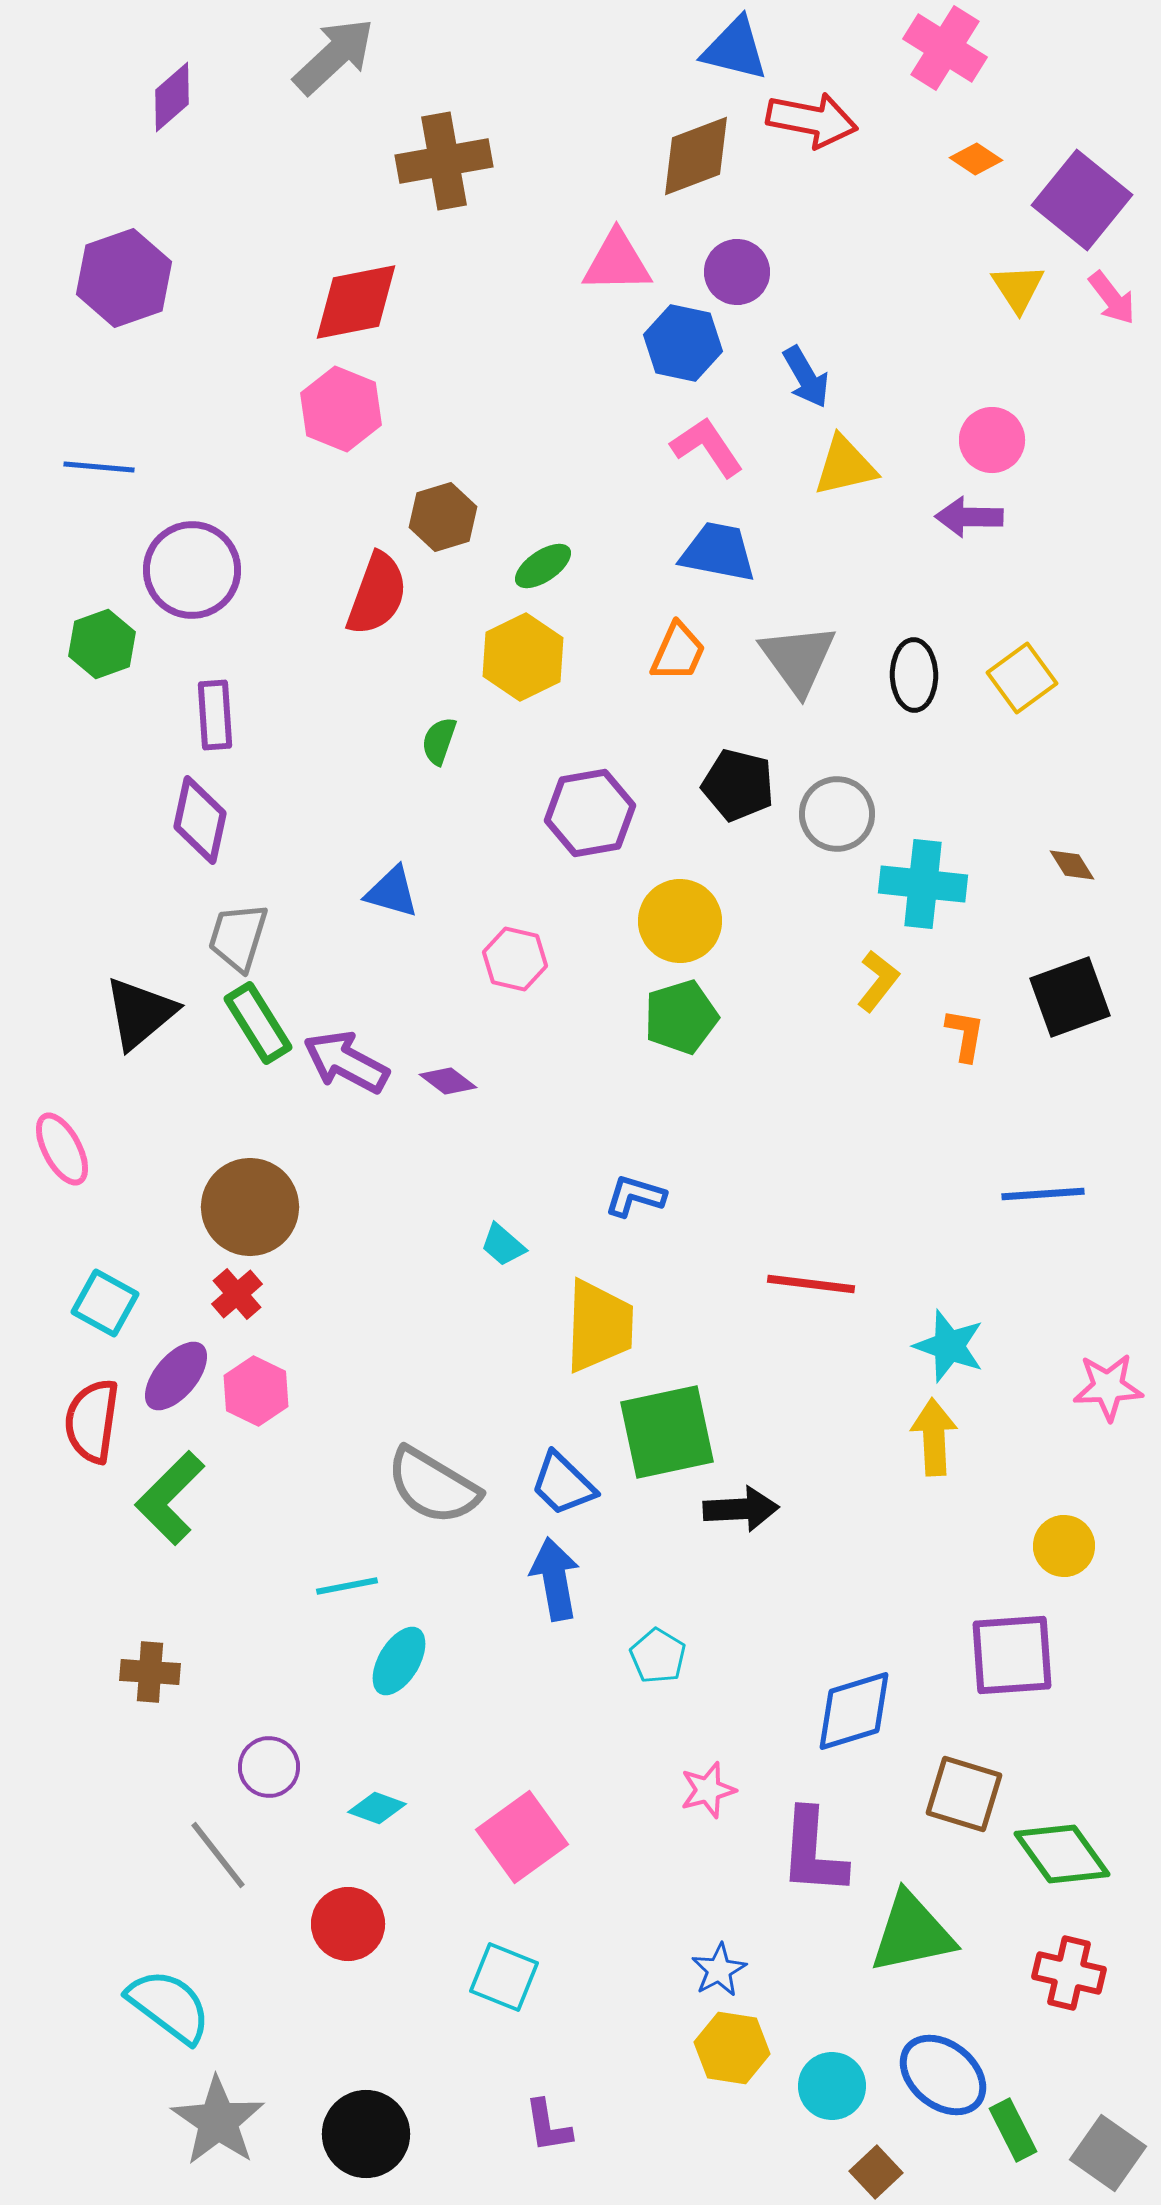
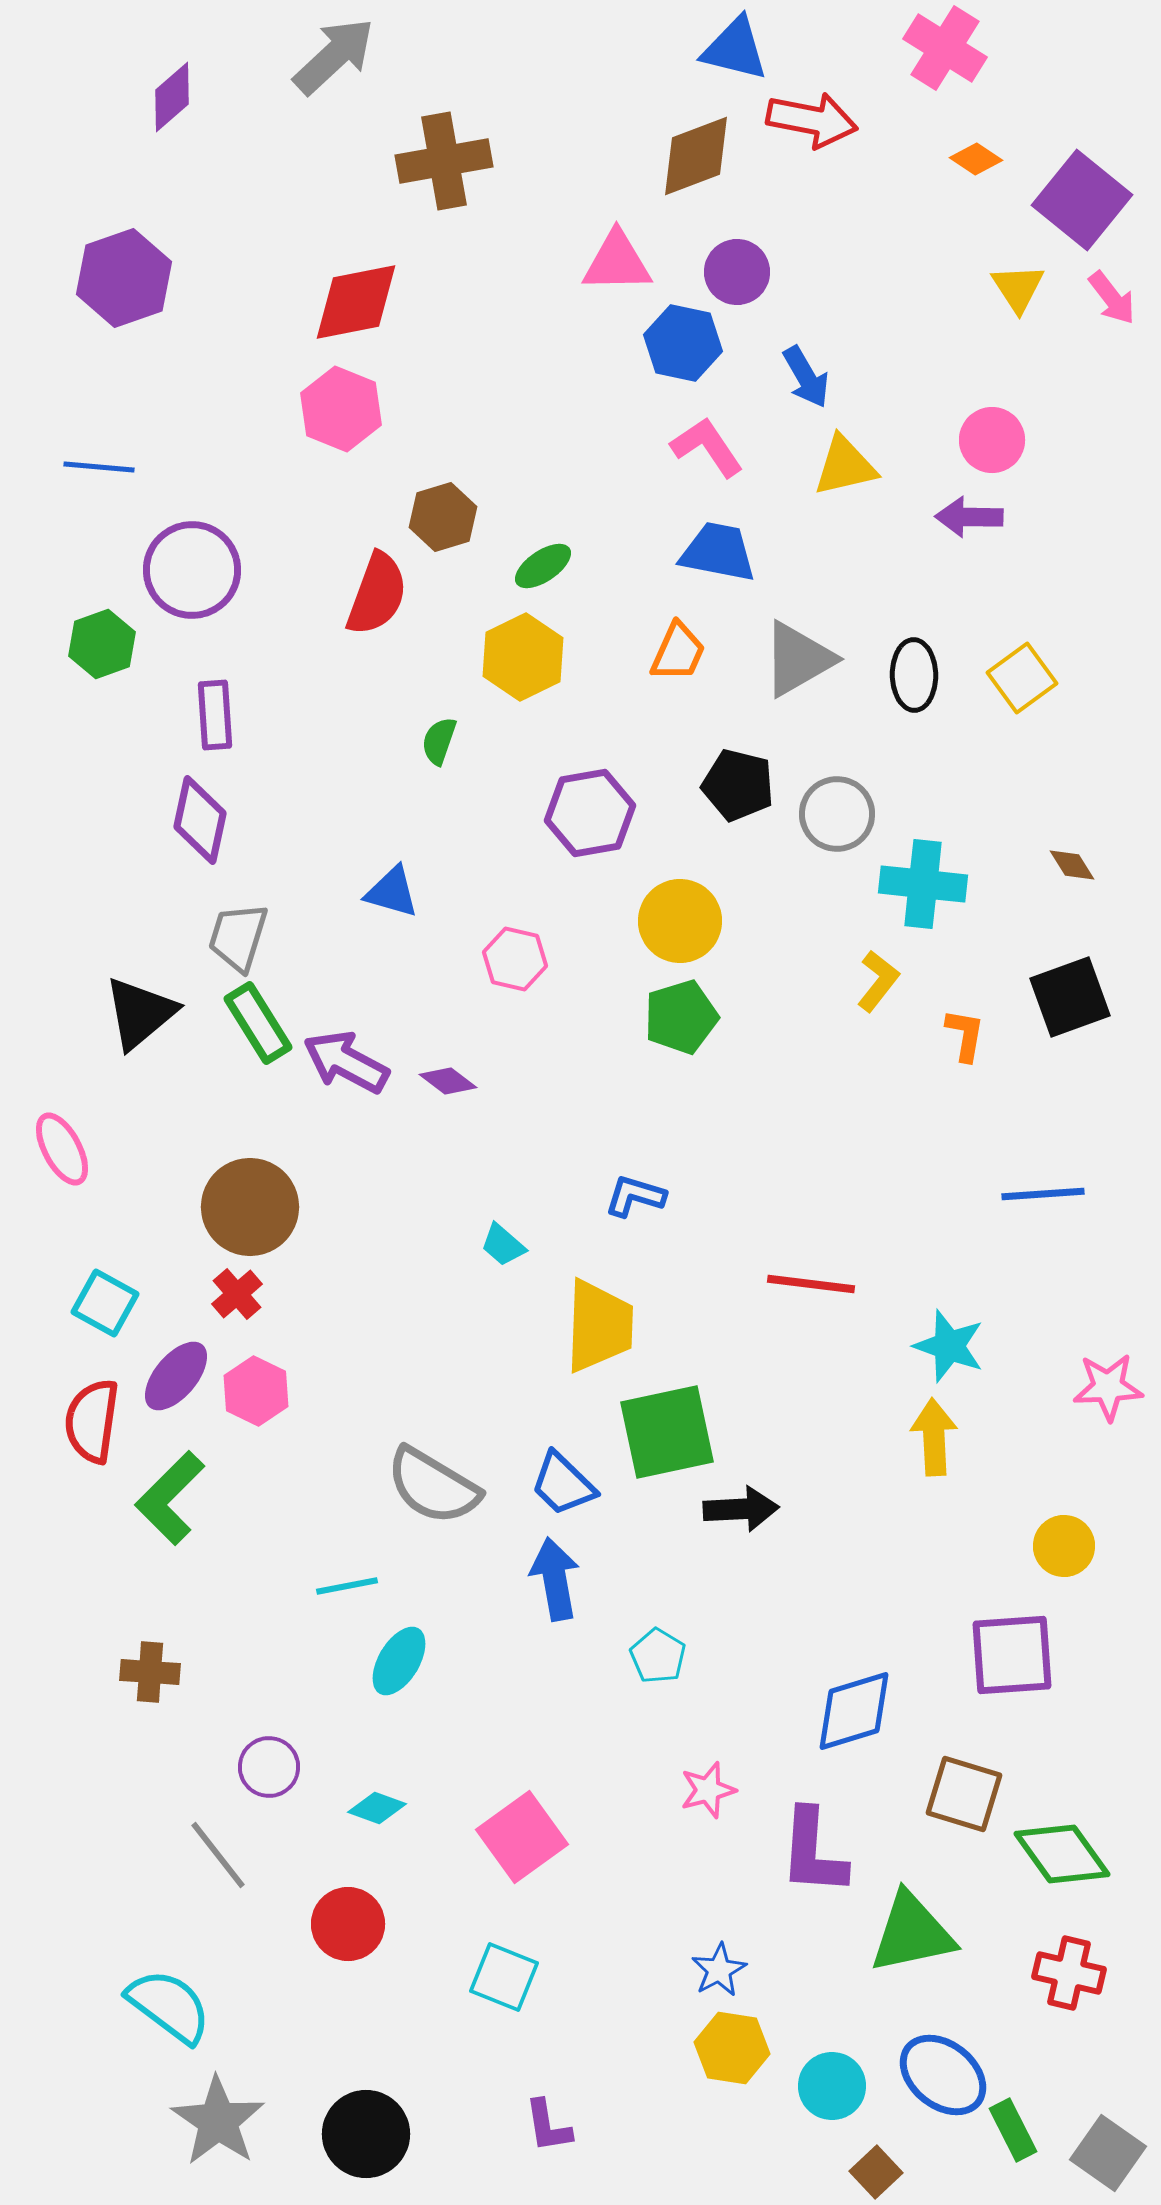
gray triangle at (798, 659): rotated 36 degrees clockwise
